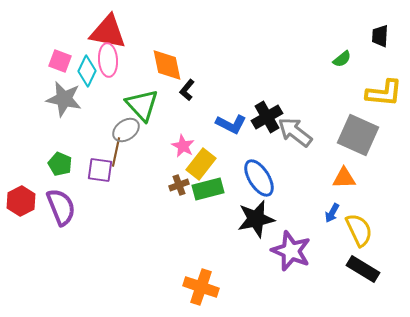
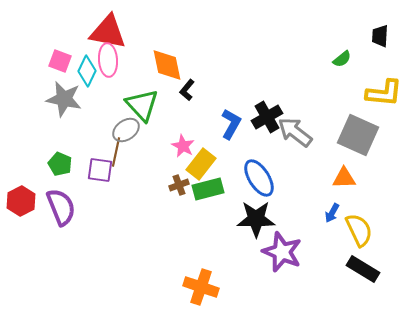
blue L-shape: rotated 88 degrees counterclockwise
black star: rotated 12 degrees clockwise
purple star: moved 9 px left, 1 px down
